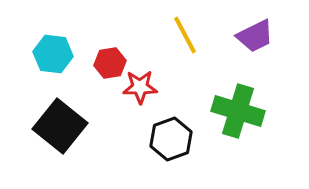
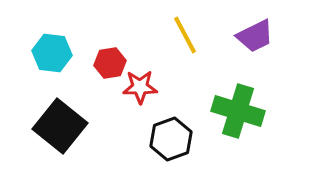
cyan hexagon: moved 1 px left, 1 px up
